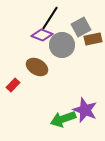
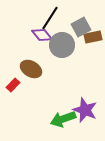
purple diamond: rotated 30 degrees clockwise
brown rectangle: moved 2 px up
brown ellipse: moved 6 px left, 2 px down
